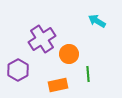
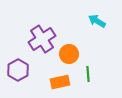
orange rectangle: moved 2 px right, 3 px up
